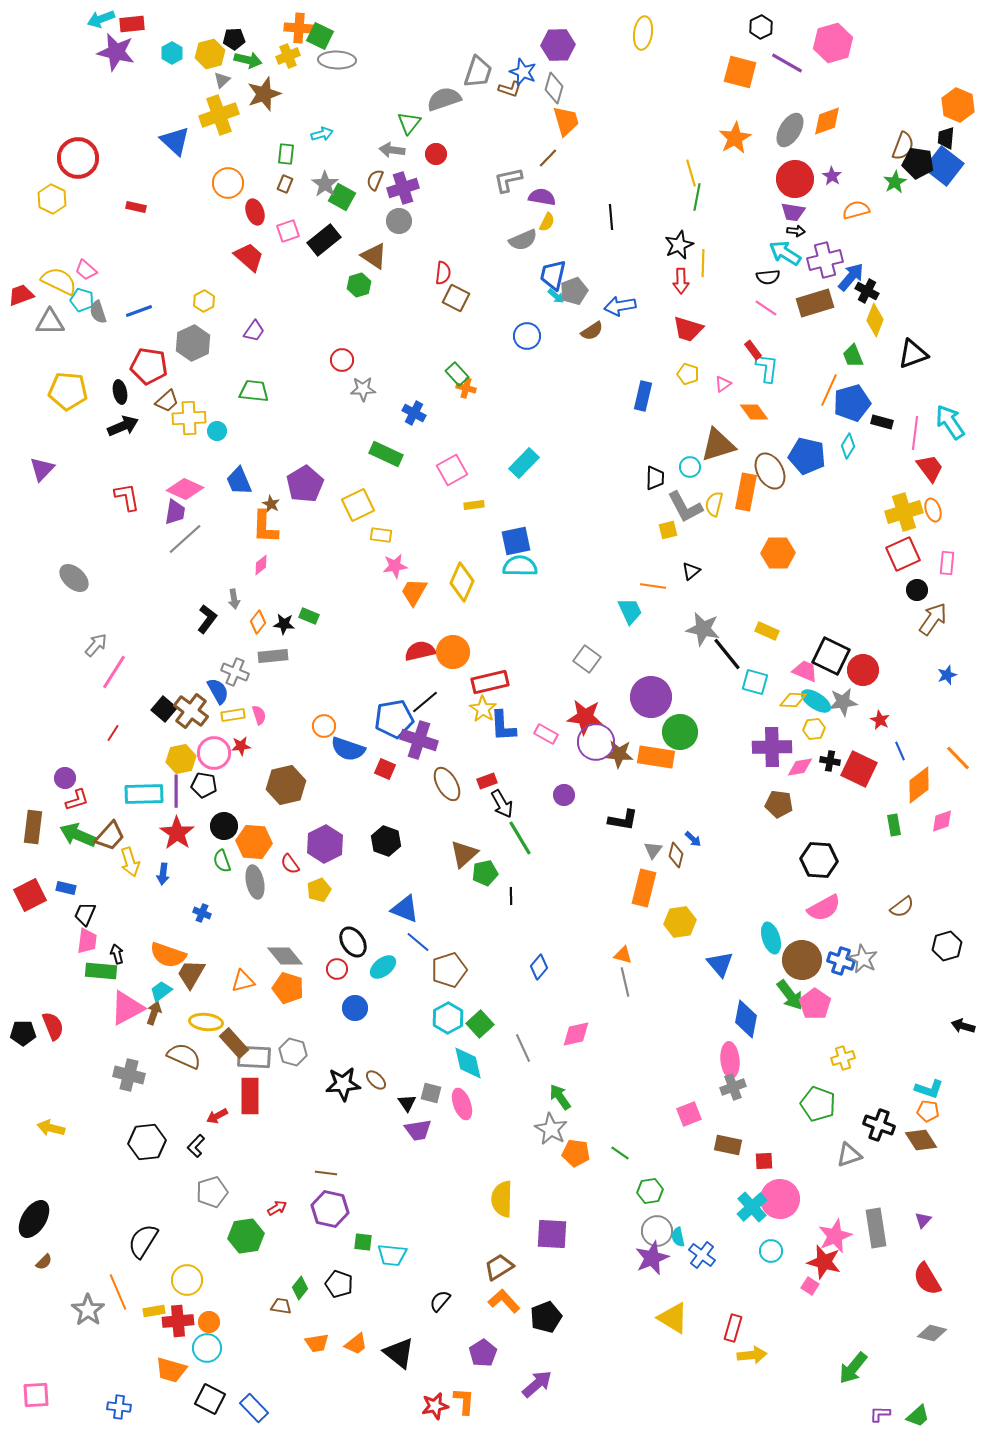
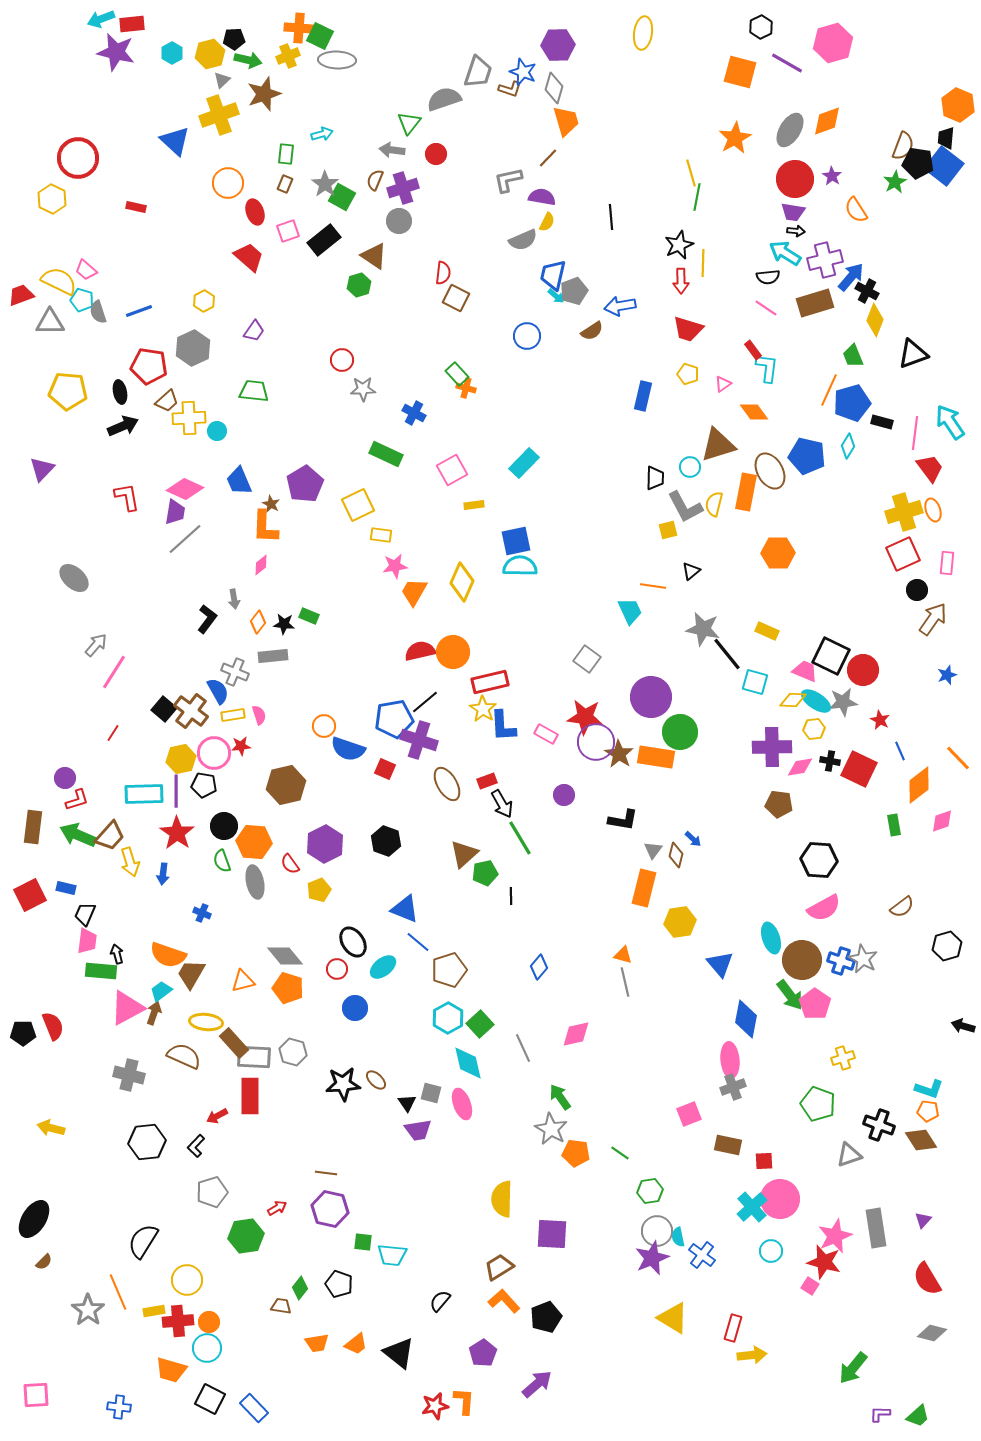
orange semicircle at (856, 210): rotated 108 degrees counterclockwise
gray hexagon at (193, 343): moved 5 px down
brown star at (619, 754): rotated 28 degrees clockwise
